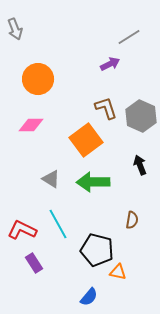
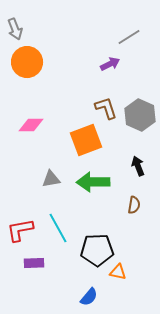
orange circle: moved 11 px left, 17 px up
gray hexagon: moved 1 px left, 1 px up
orange square: rotated 16 degrees clockwise
black arrow: moved 2 px left, 1 px down
gray triangle: rotated 42 degrees counterclockwise
brown semicircle: moved 2 px right, 15 px up
cyan line: moved 4 px down
red L-shape: moved 2 px left; rotated 36 degrees counterclockwise
black pentagon: rotated 16 degrees counterclockwise
purple rectangle: rotated 60 degrees counterclockwise
